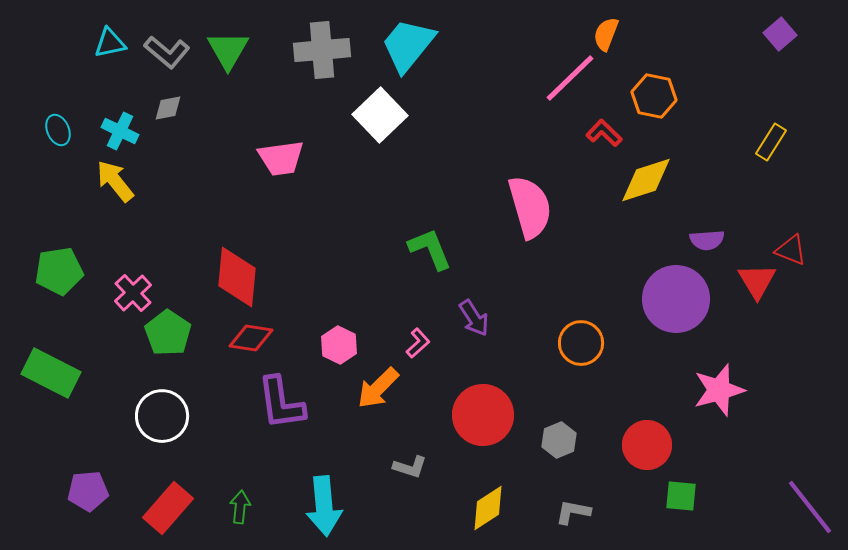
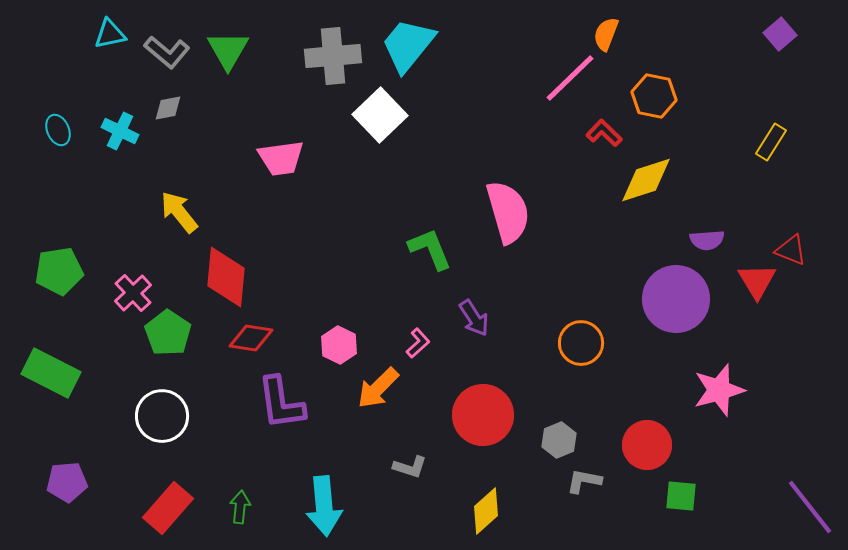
cyan triangle at (110, 43): moved 9 px up
gray cross at (322, 50): moved 11 px right, 6 px down
yellow arrow at (115, 181): moved 64 px right, 31 px down
pink semicircle at (530, 207): moved 22 px left, 5 px down
red diamond at (237, 277): moved 11 px left
purple pentagon at (88, 491): moved 21 px left, 9 px up
yellow diamond at (488, 508): moved 2 px left, 3 px down; rotated 9 degrees counterclockwise
gray L-shape at (573, 512): moved 11 px right, 31 px up
